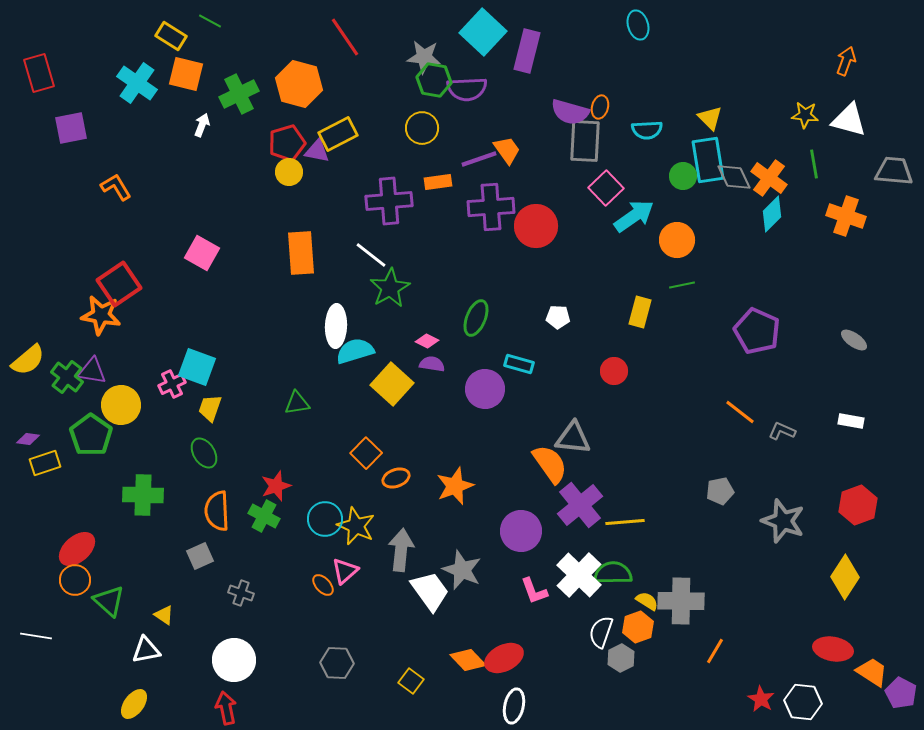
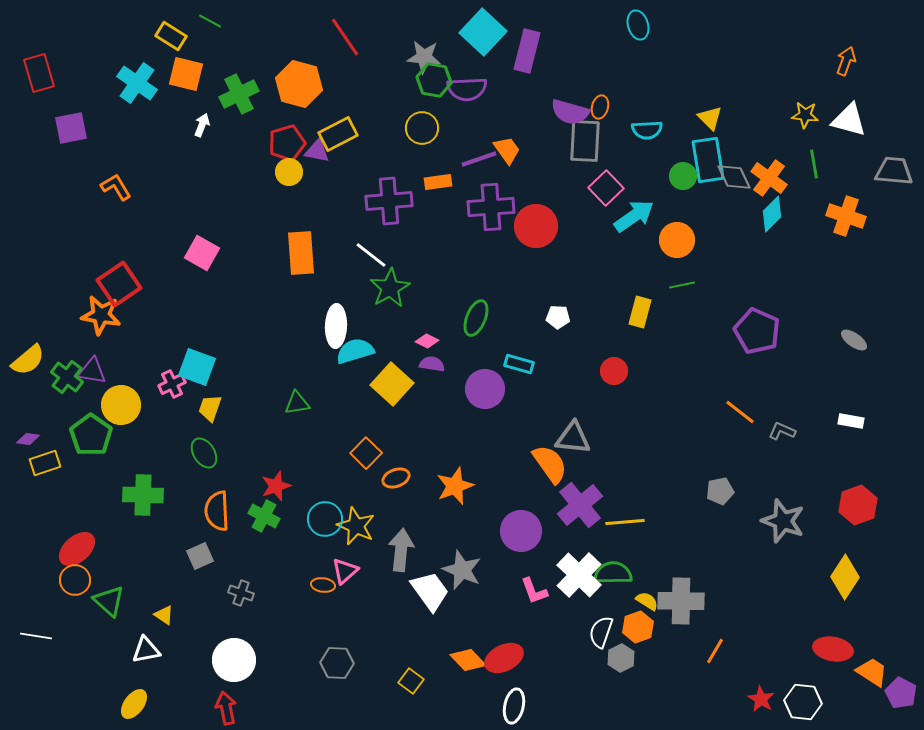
orange ellipse at (323, 585): rotated 40 degrees counterclockwise
